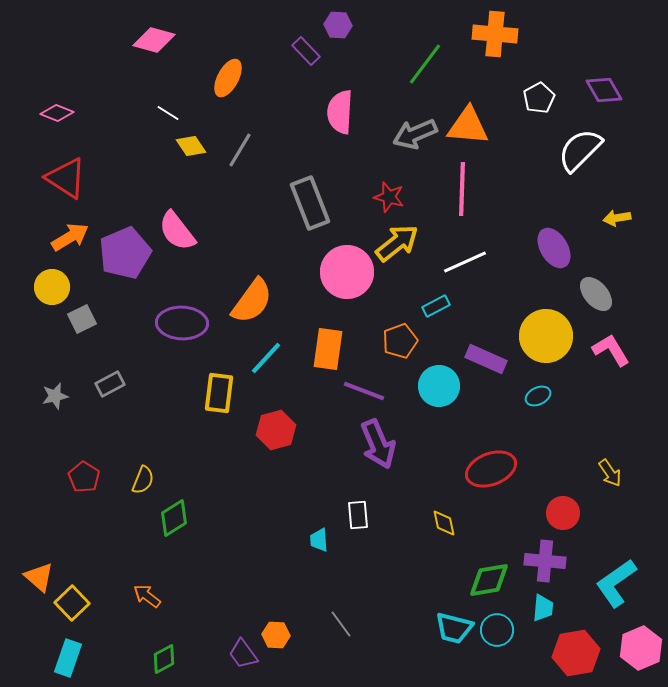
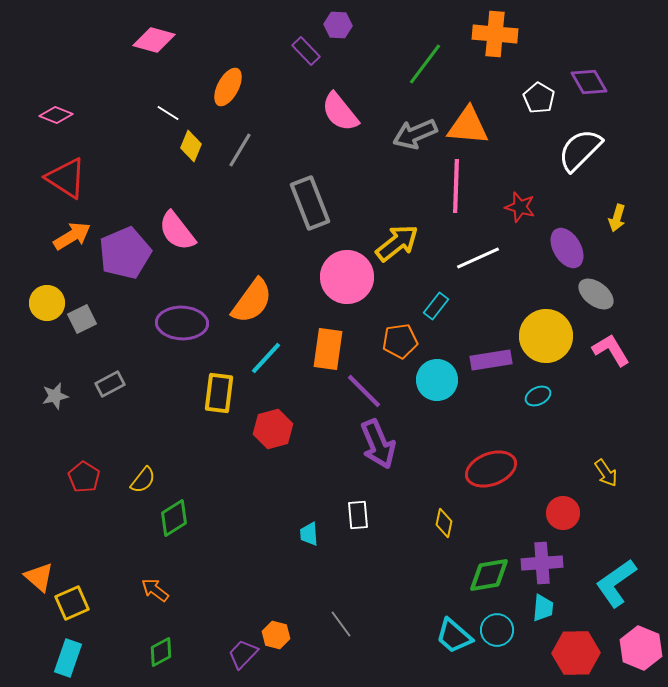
orange ellipse at (228, 78): moved 9 px down
purple diamond at (604, 90): moved 15 px left, 8 px up
white pentagon at (539, 98): rotated 12 degrees counterclockwise
pink semicircle at (340, 112): rotated 42 degrees counterclockwise
pink diamond at (57, 113): moved 1 px left, 2 px down
yellow diamond at (191, 146): rotated 56 degrees clockwise
pink line at (462, 189): moved 6 px left, 3 px up
red star at (389, 197): moved 131 px right, 10 px down
yellow arrow at (617, 218): rotated 64 degrees counterclockwise
orange arrow at (70, 237): moved 2 px right, 1 px up
purple ellipse at (554, 248): moved 13 px right
white line at (465, 262): moved 13 px right, 4 px up
pink circle at (347, 272): moved 5 px down
yellow circle at (52, 287): moved 5 px left, 16 px down
gray ellipse at (596, 294): rotated 12 degrees counterclockwise
cyan rectangle at (436, 306): rotated 24 degrees counterclockwise
orange pentagon at (400, 341): rotated 12 degrees clockwise
purple rectangle at (486, 359): moved 5 px right, 1 px down; rotated 33 degrees counterclockwise
cyan circle at (439, 386): moved 2 px left, 6 px up
purple line at (364, 391): rotated 24 degrees clockwise
red hexagon at (276, 430): moved 3 px left, 1 px up
yellow arrow at (610, 473): moved 4 px left
yellow semicircle at (143, 480): rotated 16 degrees clockwise
yellow diamond at (444, 523): rotated 24 degrees clockwise
cyan trapezoid at (319, 540): moved 10 px left, 6 px up
purple cross at (545, 561): moved 3 px left, 2 px down; rotated 9 degrees counterclockwise
green diamond at (489, 580): moved 5 px up
orange arrow at (147, 596): moved 8 px right, 6 px up
yellow square at (72, 603): rotated 20 degrees clockwise
cyan trapezoid at (454, 628): moved 8 px down; rotated 27 degrees clockwise
orange hexagon at (276, 635): rotated 12 degrees clockwise
pink hexagon at (641, 648): rotated 15 degrees counterclockwise
red hexagon at (576, 653): rotated 9 degrees clockwise
purple trapezoid at (243, 654): rotated 80 degrees clockwise
green diamond at (164, 659): moved 3 px left, 7 px up
